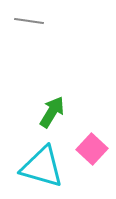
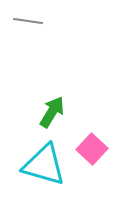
gray line: moved 1 px left
cyan triangle: moved 2 px right, 2 px up
